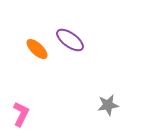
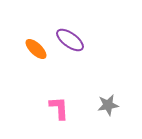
orange ellipse: moved 1 px left
pink L-shape: moved 38 px right, 6 px up; rotated 30 degrees counterclockwise
